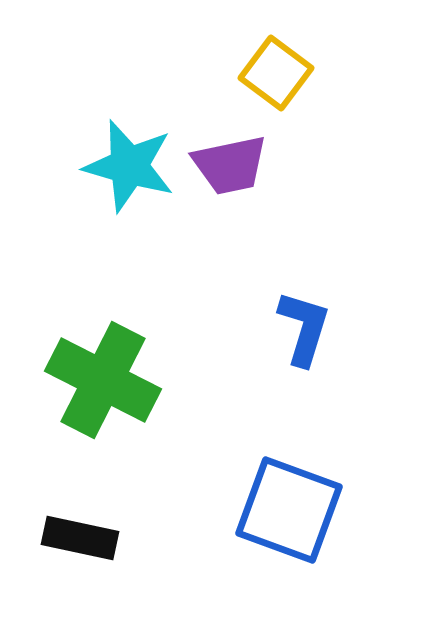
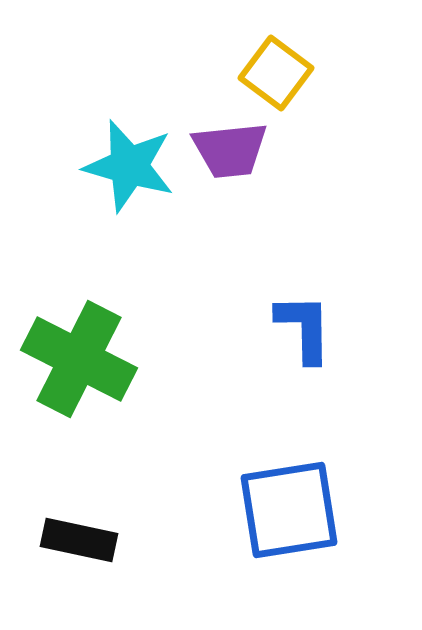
purple trapezoid: moved 15 px up; rotated 6 degrees clockwise
blue L-shape: rotated 18 degrees counterclockwise
green cross: moved 24 px left, 21 px up
blue square: rotated 29 degrees counterclockwise
black rectangle: moved 1 px left, 2 px down
